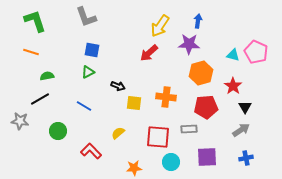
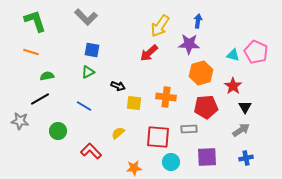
gray L-shape: rotated 25 degrees counterclockwise
